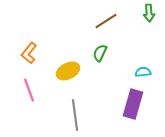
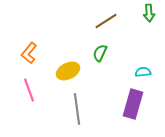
gray line: moved 2 px right, 6 px up
